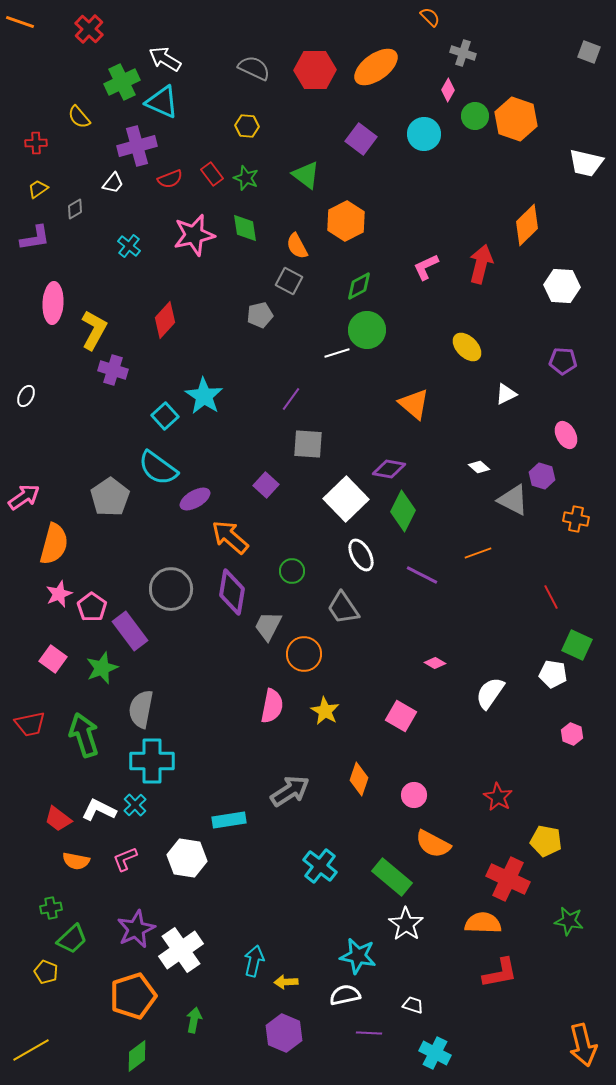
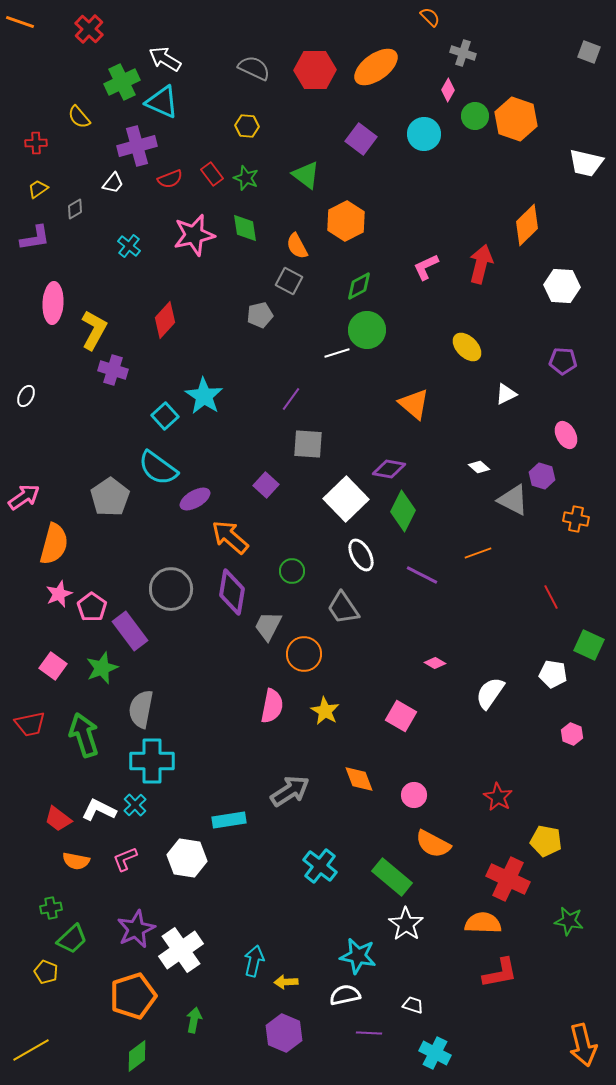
green square at (577, 645): moved 12 px right
pink square at (53, 659): moved 7 px down
orange diamond at (359, 779): rotated 40 degrees counterclockwise
